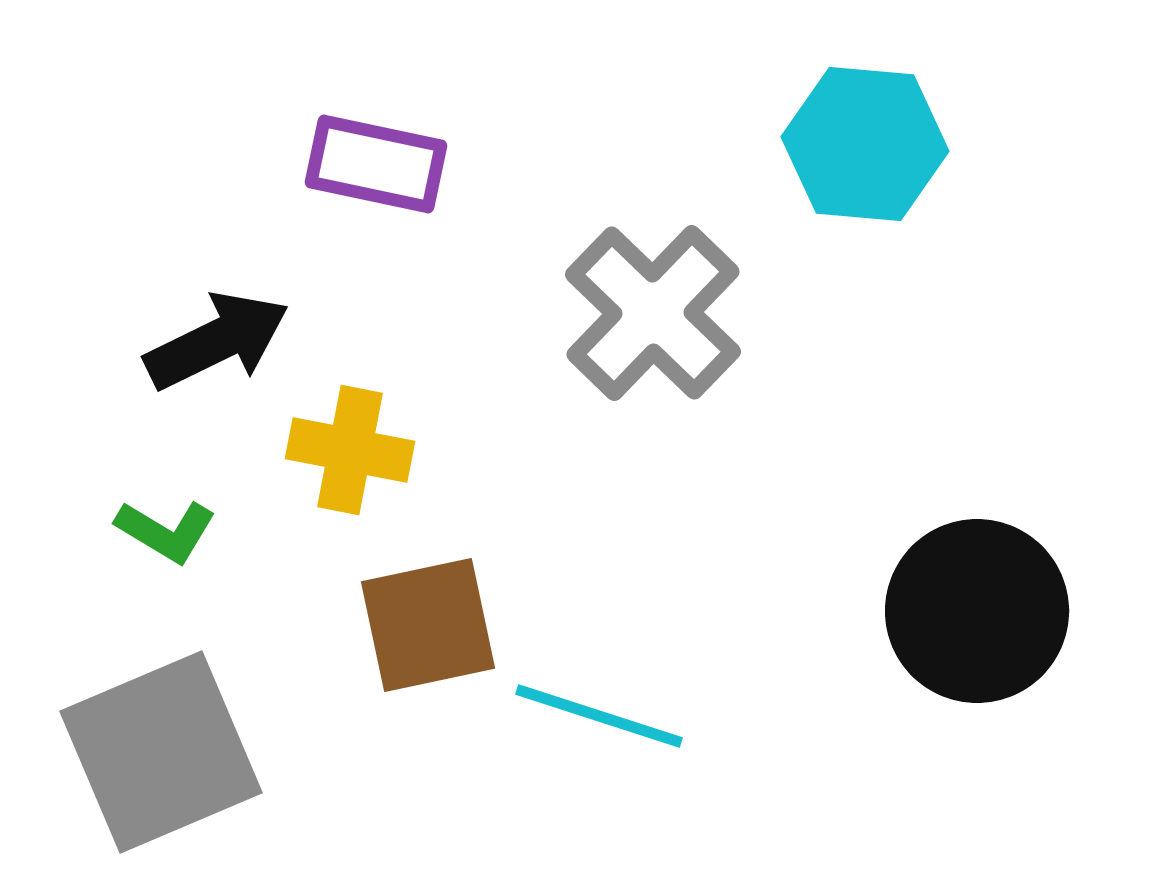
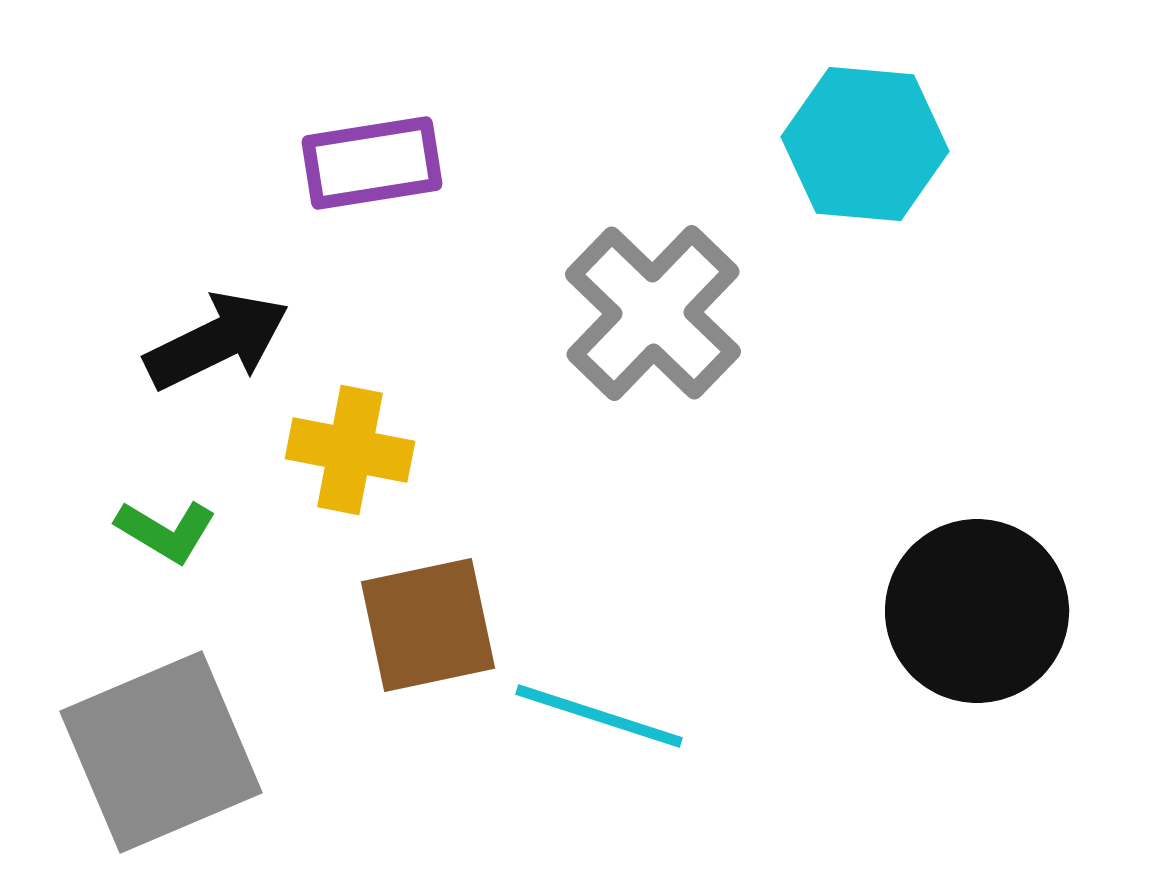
purple rectangle: moved 4 px left, 1 px up; rotated 21 degrees counterclockwise
